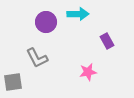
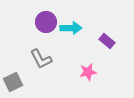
cyan arrow: moved 7 px left, 14 px down
purple rectangle: rotated 21 degrees counterclockwise
gray L-shape: moved 4 px right, 1 px down
gray square: rotated 18 degrees counterclockwise
